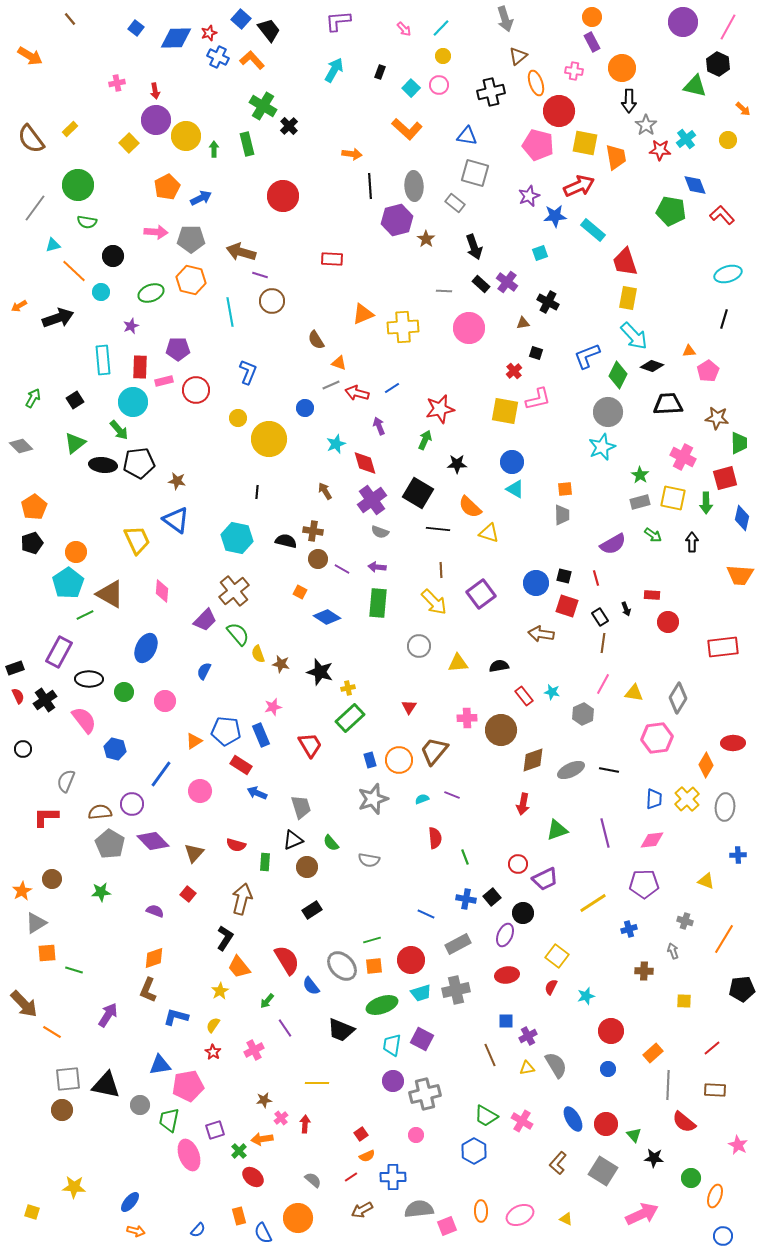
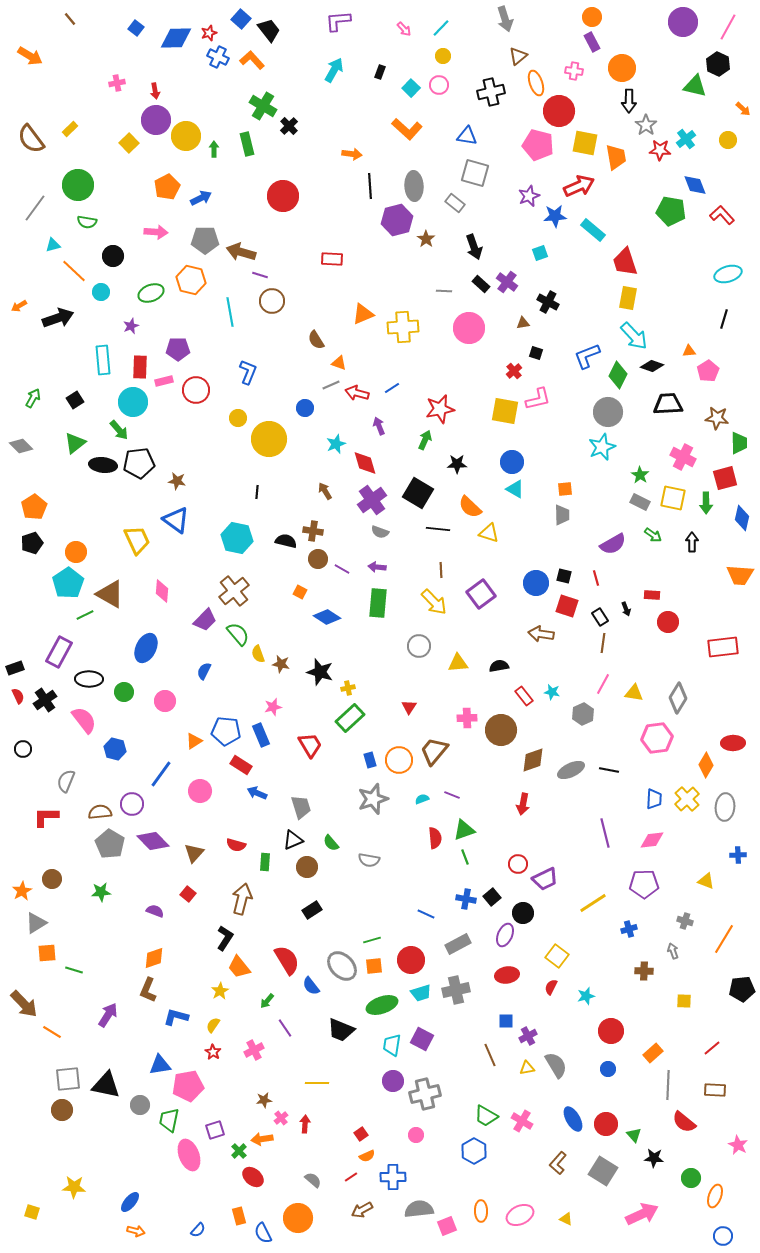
gray pentagon at (191, 239): moved 14 px right, 1 px down
gray rectangle at (640, 502): rotated 42 degrees clockwise
green triangle at (557, 830): moved 93 px left
